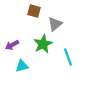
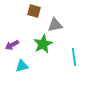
gray triangle: moved 1 px down; rotated 28 degrees clockwise
cyan line: moved 6 px right; rotated 12 degrees clockwise
